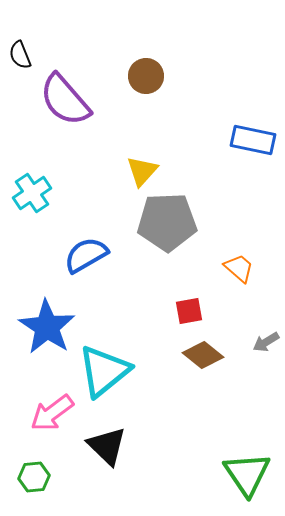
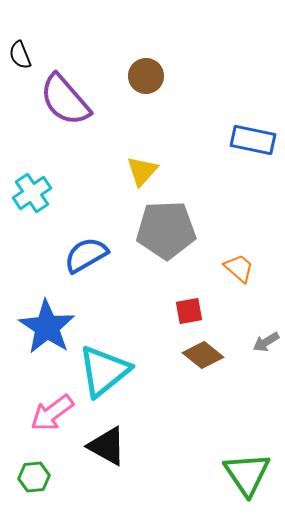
gray pentagon: moved 1 px left, 8 px down
black triangle: rotated 15 degrees counterclockwise
